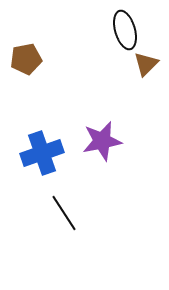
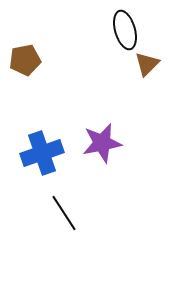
brown pentagon: moved 1 px left, 1 px down
brown triangle: moved 1 px right
purple star: moved 2 px down
